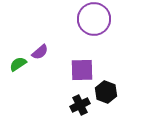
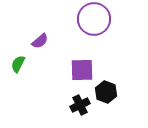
purple semicircle: moved 11 px up
green semicircle: rotated 30 degrees counterclockwise
